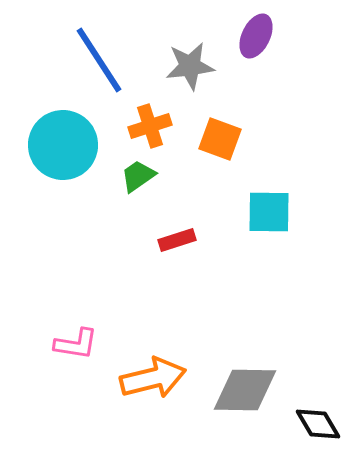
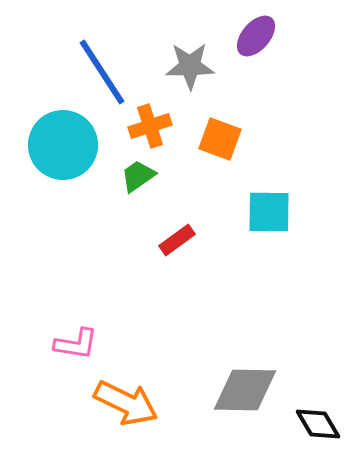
purple ellipse: rotated 15 degrees clockwise
blue line: moved 3 px right, 12 px down
gray star: rotated 6 degrees clockwise
red rectangle: rotated 18 degrees counterclockwise
orange arrow: moved 27 px left, 25 px down; rotated 40 degrees clockwise
